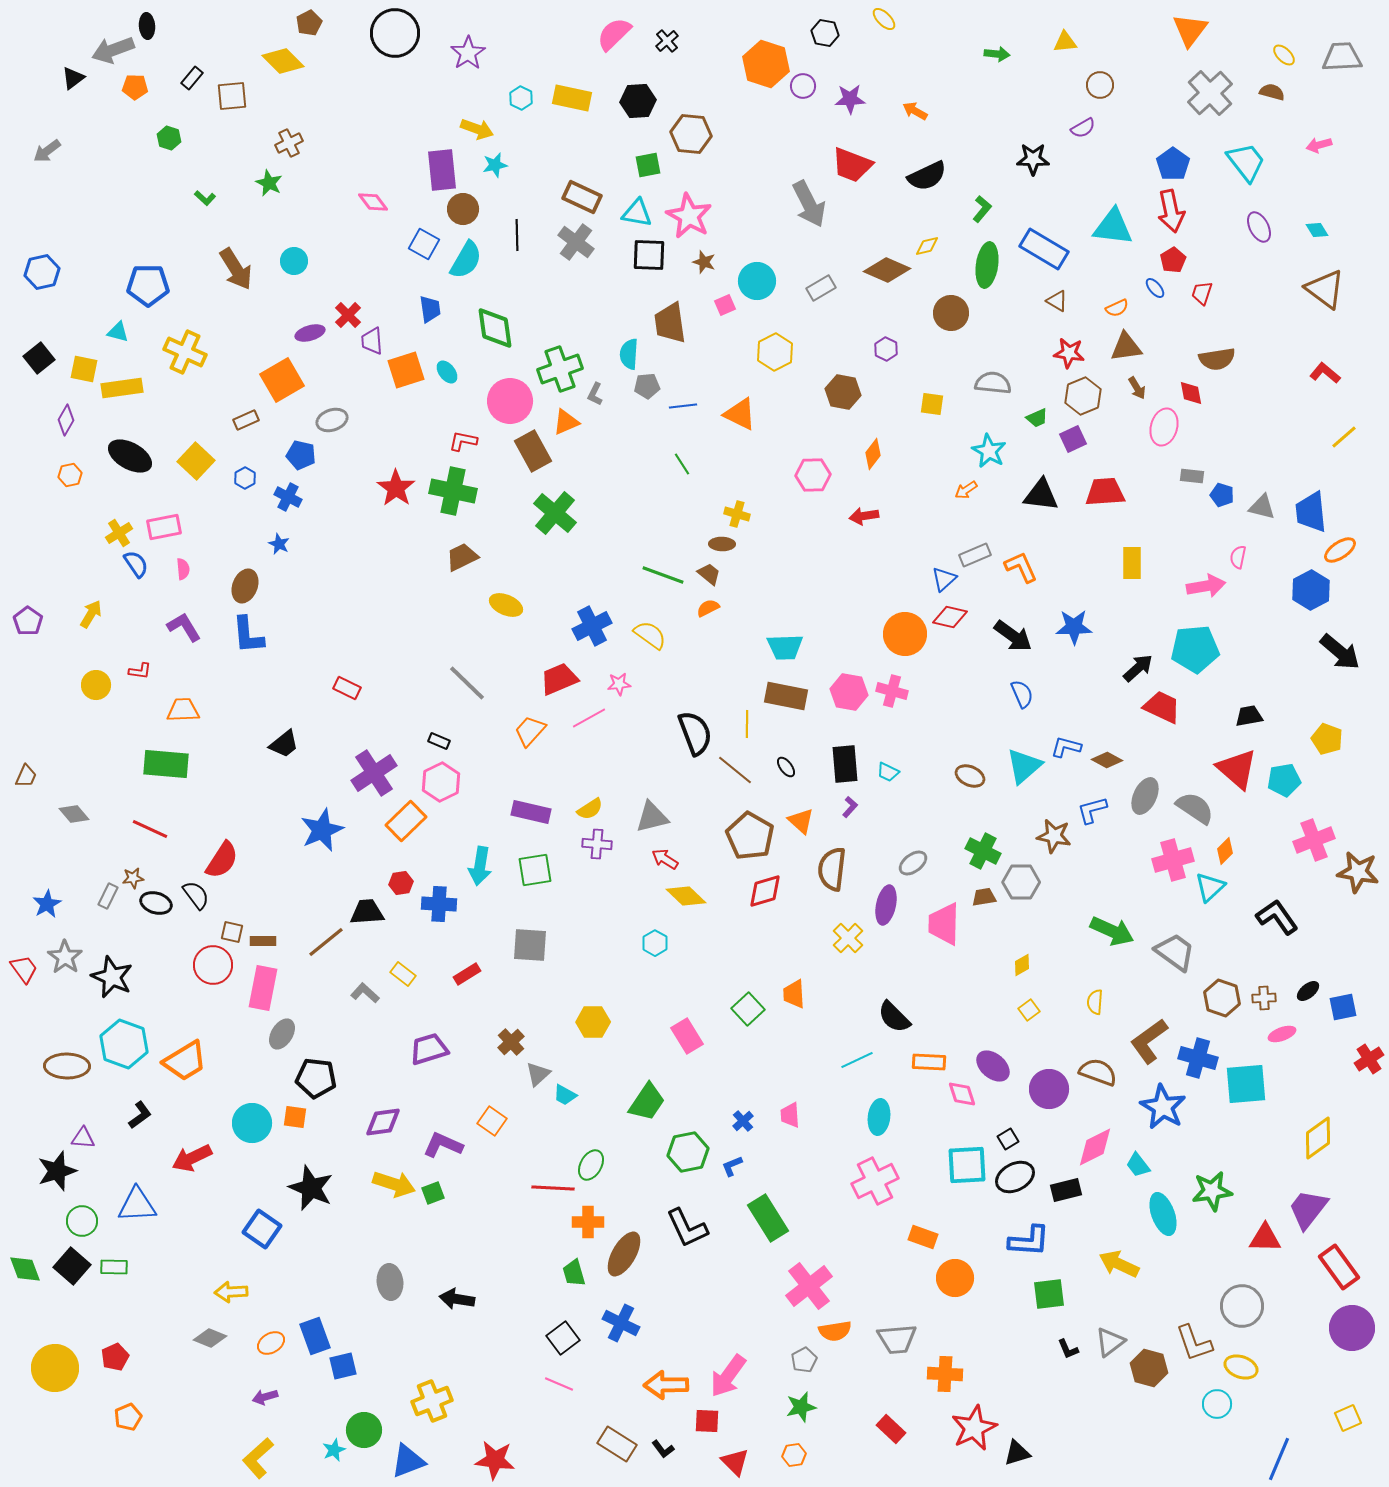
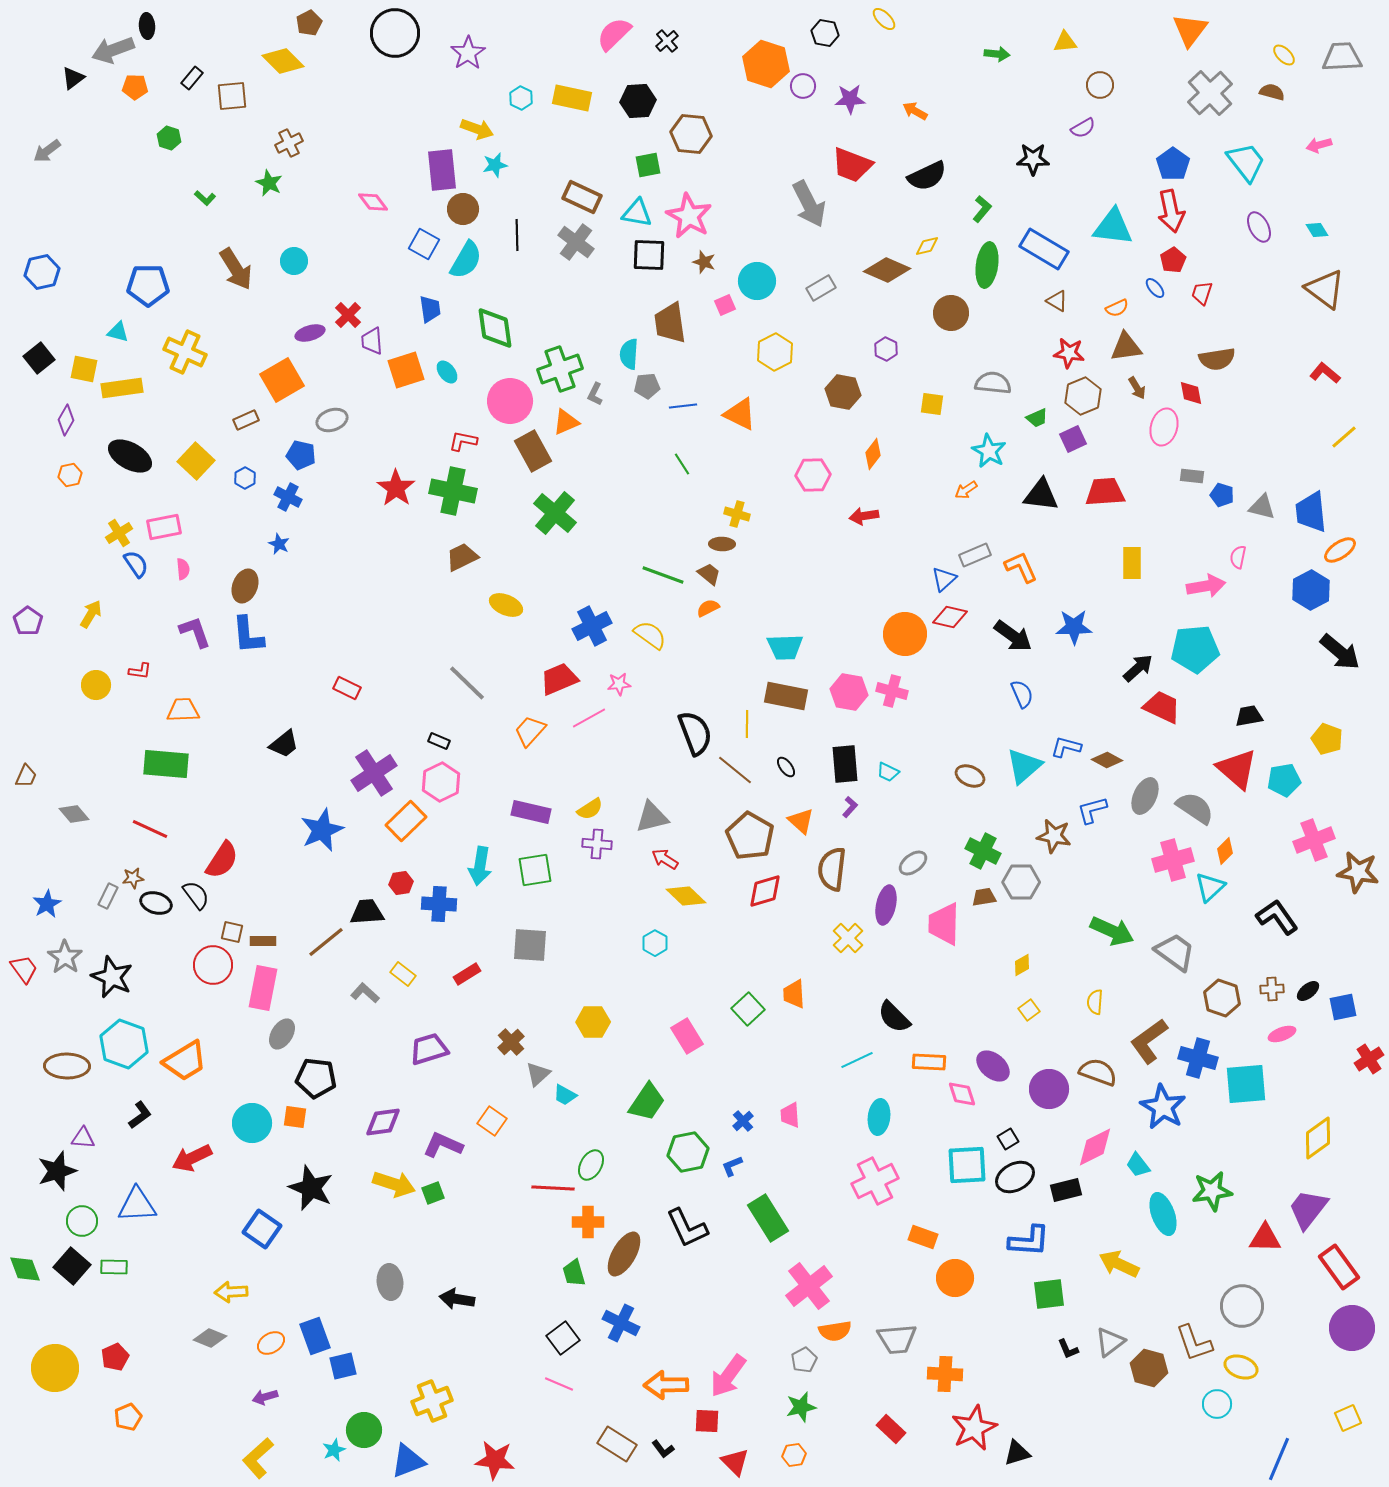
purple L-shape at (184, 627): moved 11 px right, 5 px down; rotated 12 degrees clockwise
brown cross at (1264, 998): moved 8 px right, 9 px up
